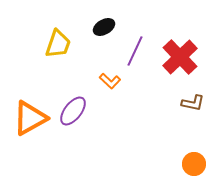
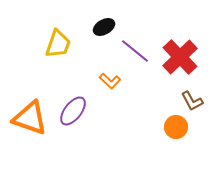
purple line: rotated 76 degrees counterclockwise
brown L-shape: moved 1 px left, 2 px up; rotated 50 degrees clockwise
orange triangle: rotated 48 degrees clockwise
orange circle: moved 18 px left, 37 px up
